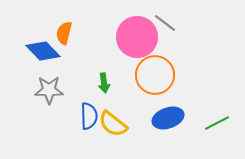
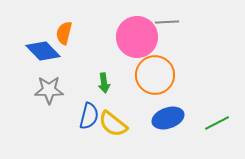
gray line: moved 2 px right, 1 px up; rotated 40 degrees counterclockwise
blue semicircle: rotated 16 degrees clockwise
